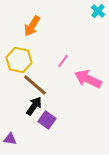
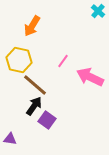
pink arrow: moved 2 px right, 2 px up
